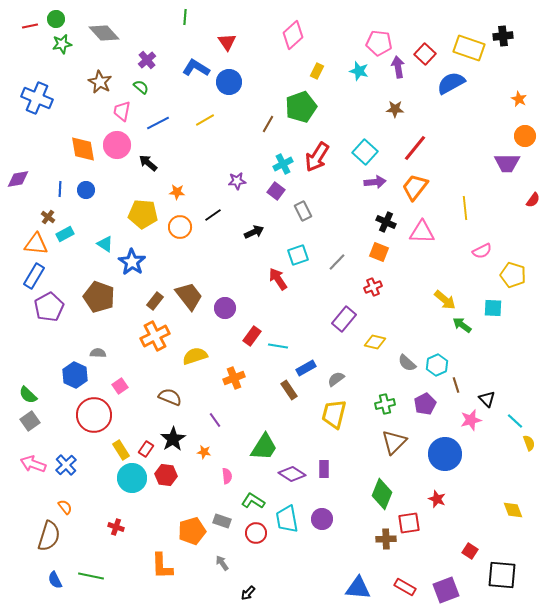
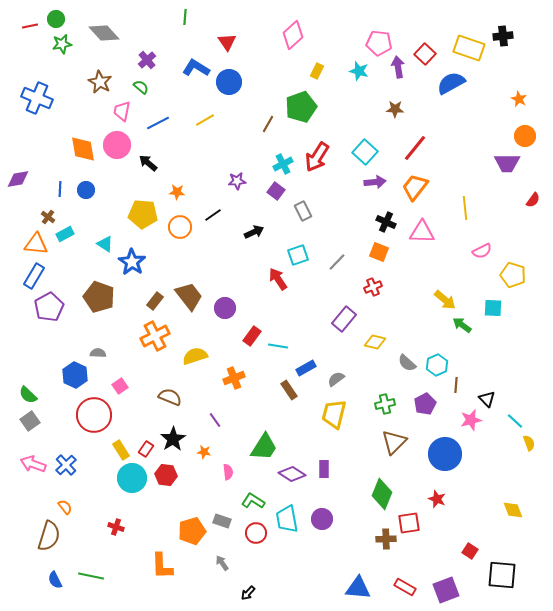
brown line at (456, 385): rotated 21 degrees clockwise
pink semicircle at (227, 476): moved 1 px right, 4 px up
